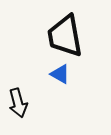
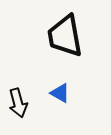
blue triangle: moved 19 px down
